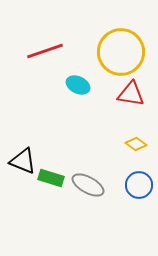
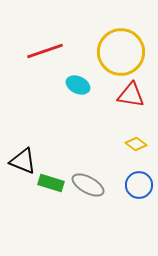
red triangle: moved 1 px down
green rectangle: moved 5 px down
